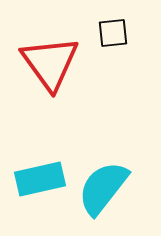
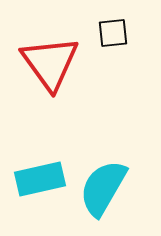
cyan semicircle: rotated 8 degrees counterclockwise
